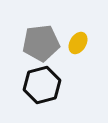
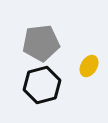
yellow ellipse: moved 11 px right, 23 px down
